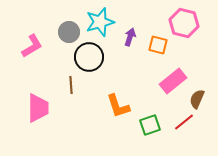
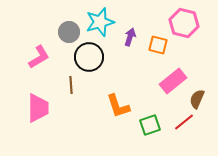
pink L-shape: moved 7 px right, 11 px down
